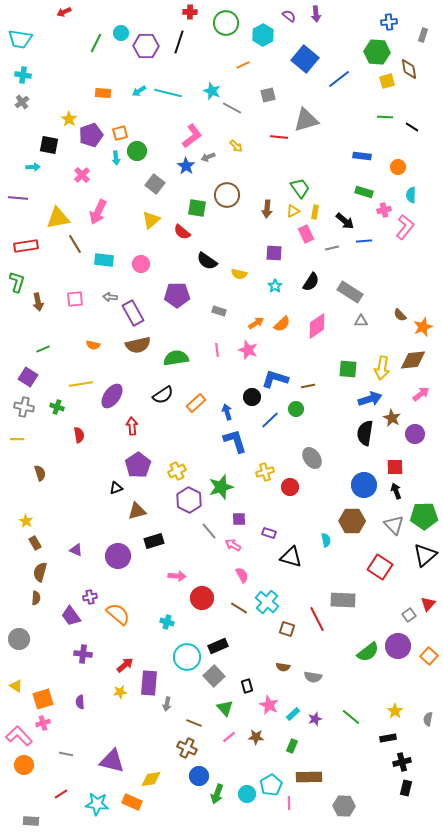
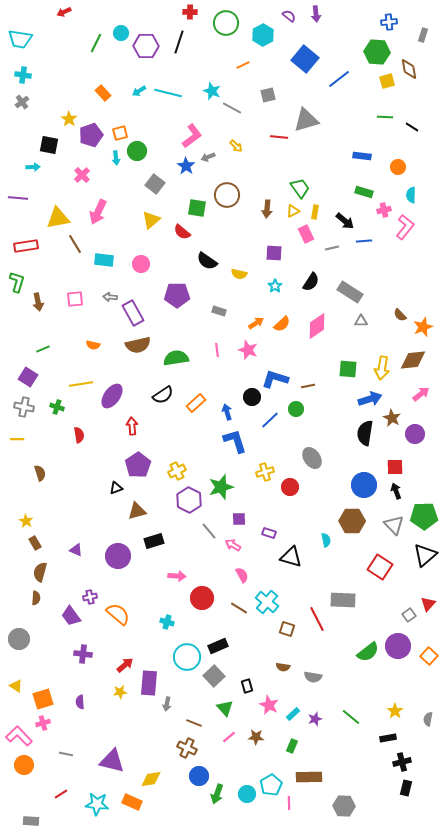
orange rectangle at (103, 93): rotated 42 degrees clockwise
